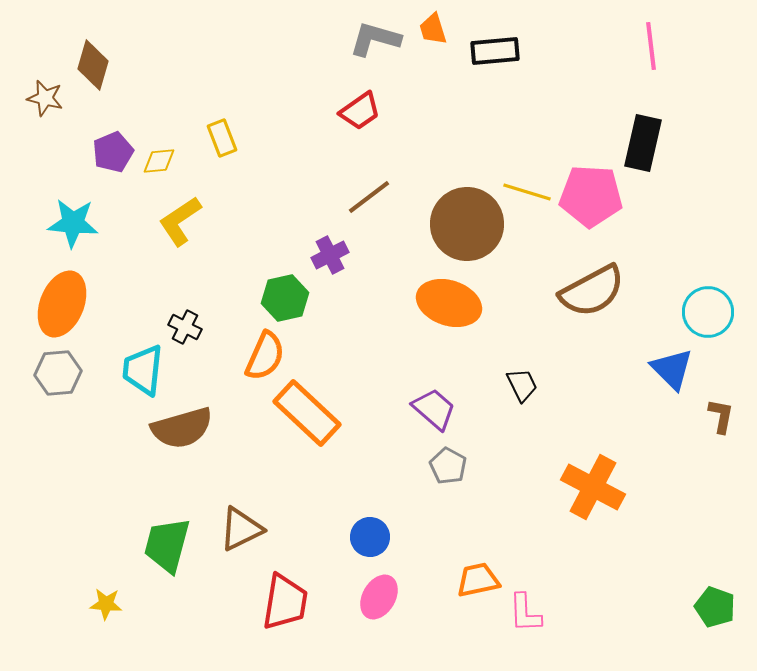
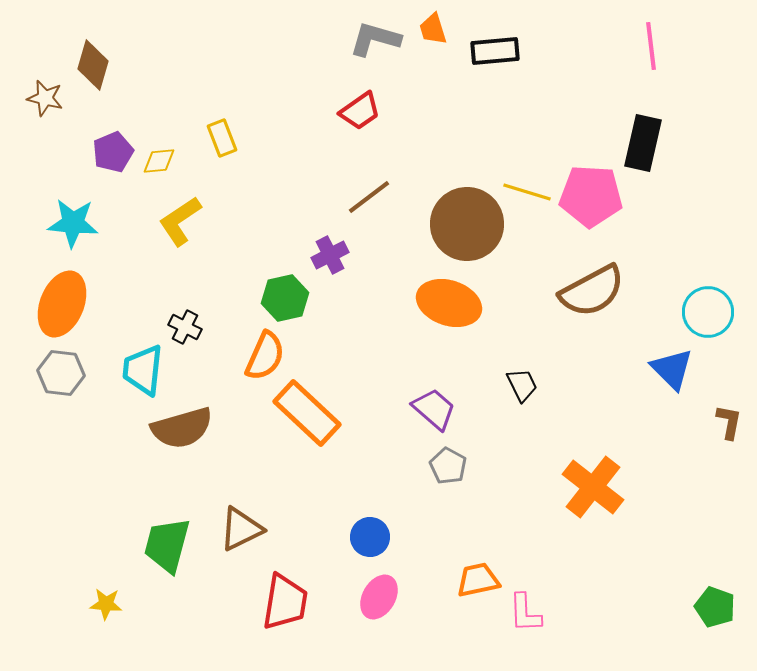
gray hexagon at (58, 373): moved 3 px right; rotated 12 degrees clockwise
brown L-shape at (721, 416): moved 8 px right, 6 px down
orange cross at (593, 487): rotated 10 degrees clockwise
